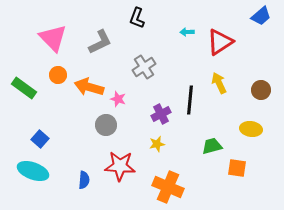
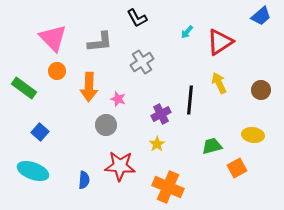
black L-shape: rotated 50 degrees counterclockwise
cyan arrow: rotated 48 degrees counterclockwise
gray L-shape: rotated 20 degrees clockwise
gray cross: moved 2 px left, 5 px up
orange circle: moved 1 px left, 4 px up
orange arrow: rotated 104 degrees counterclockwise
yellow ellipse: moved 2 px right, 6 px down
blue square: moved 7 px up
yellow star: rotated 21 degrees counterclockwise
orange square: rotated 36 degrees counterclockwise
